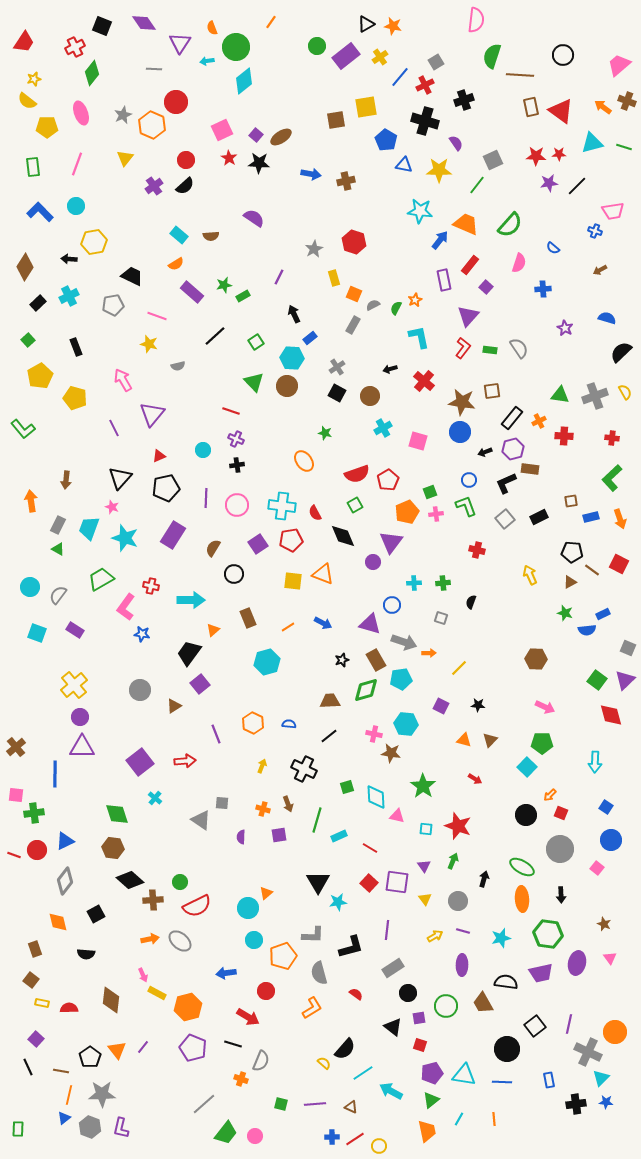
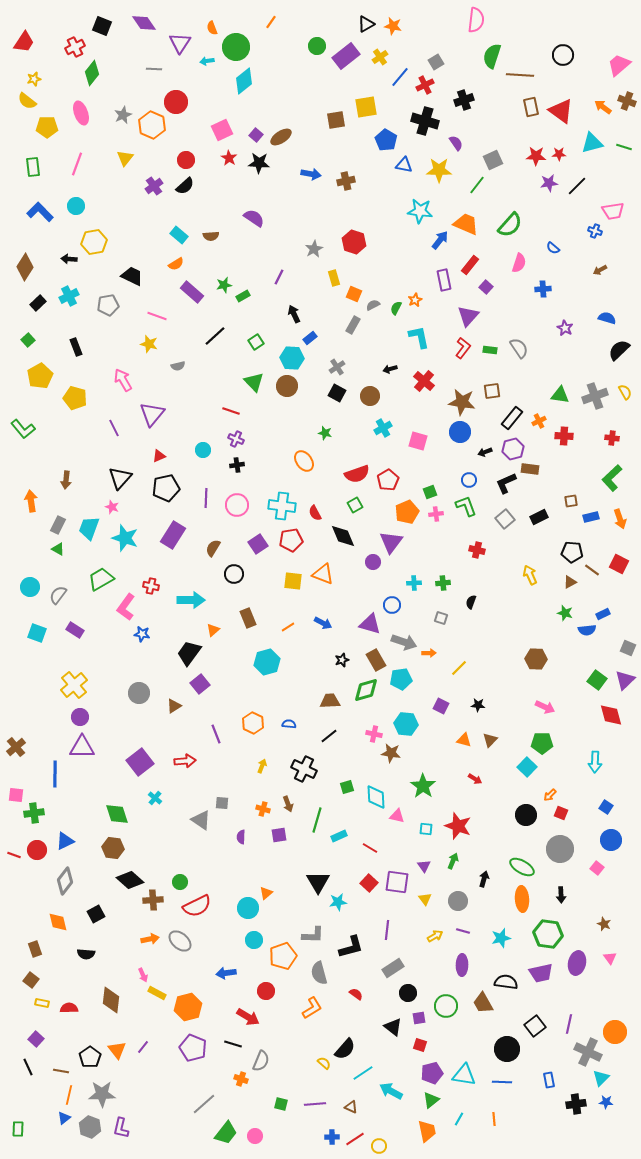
gray pentagon at (113, 305): moved 5 px left
black semicircle at (621, 352): moved 2 px left, 2 px up
gray circle at (140, 690): moved 1 px left, 3 px down
